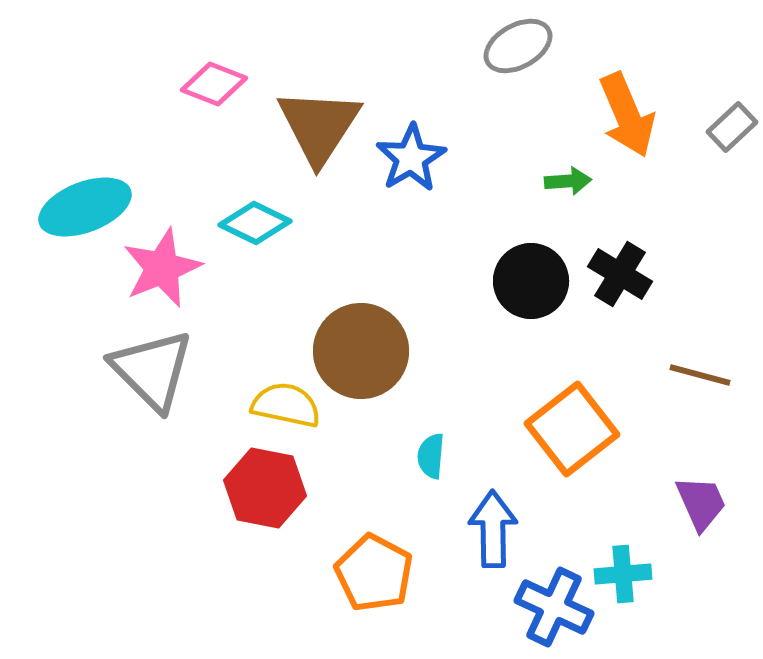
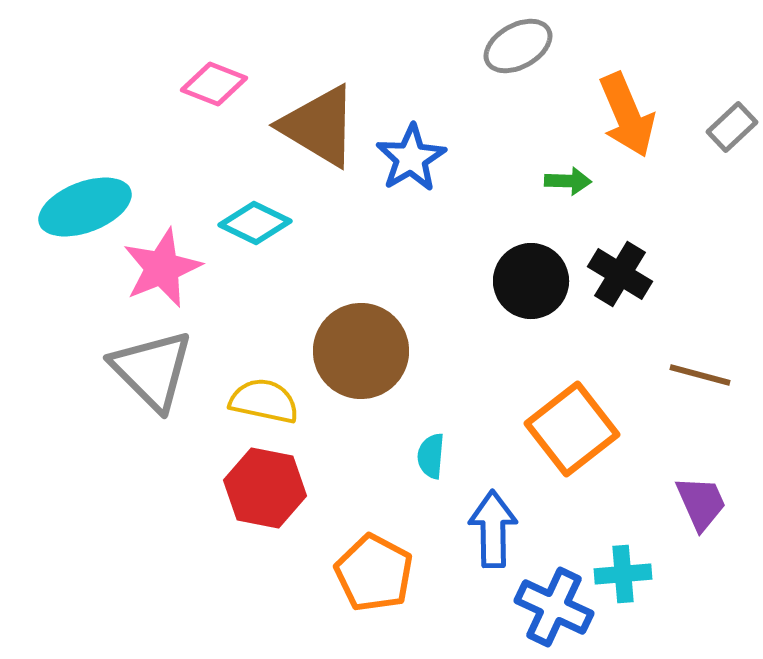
brown triangle: rotated 32 degrees counterclockwise
green arrow: rotated 6 degrees clockwise
yellow semicircle: moved 22 px left, 4 px up
